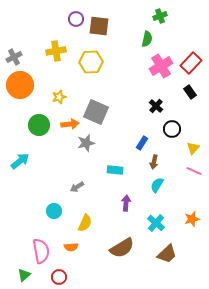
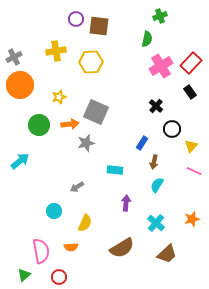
yellow triangle: moved 2 px left, 2 px up
